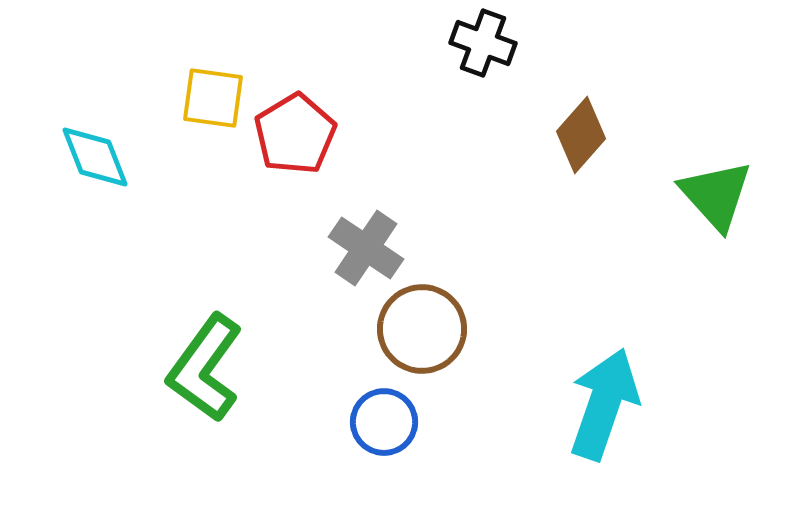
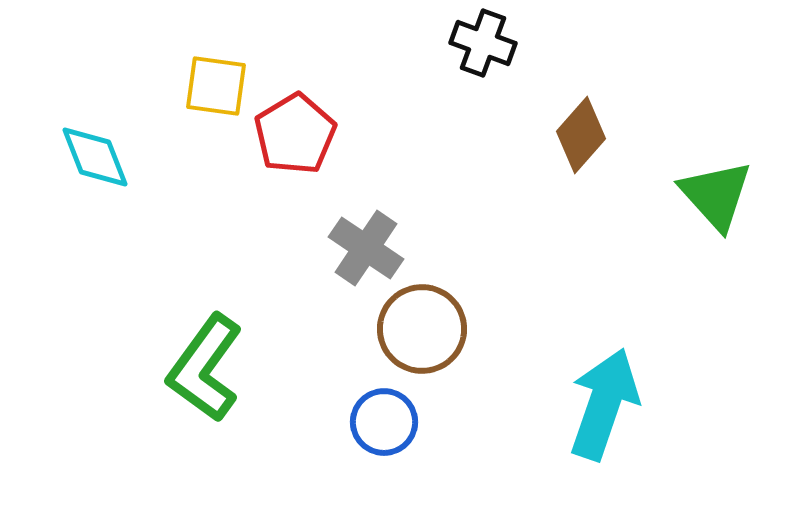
yellow square: moved 3 px right, 12 px up
